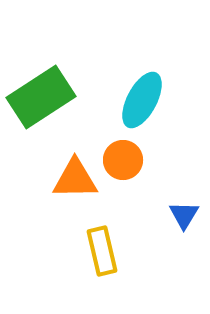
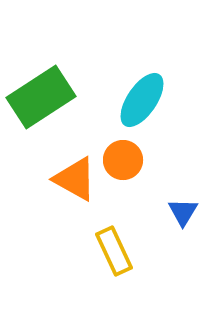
cyan ellipse: rotated 6 degrees clockwise
orange triangle: rotated 30 degrees clockwise
blue triangle: moved 1 px left, 3 px up
yellow rectangle: moved 12 px right; rotated 12 degrees counterclockwise
